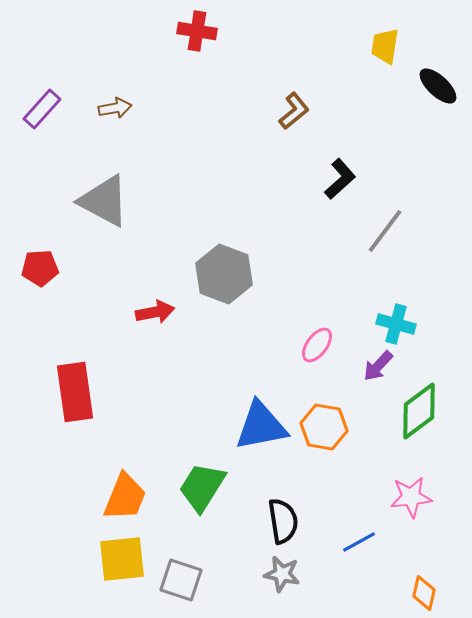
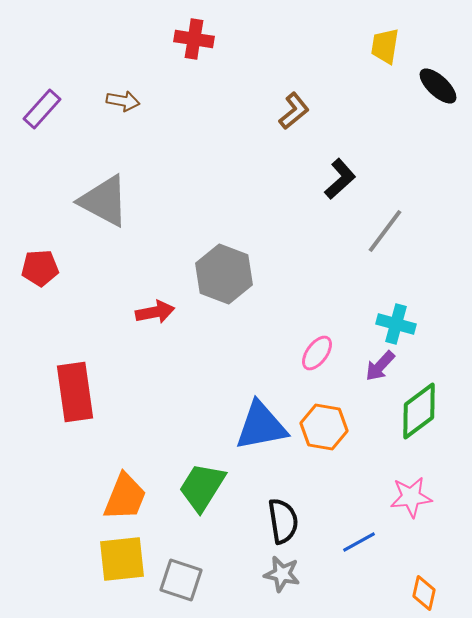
red cross: moved 3 px left, 8 px down
brown arrow: moved 8 px right, 7 px up; rotated 20 degrees clockwise
pink ellipse: moved 8 px down
purple arrow: moved 2 px right
